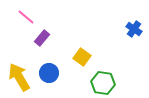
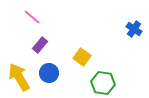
pink line: moved 6 px right
purple rectangle: moved 2 px left, 7 px down
